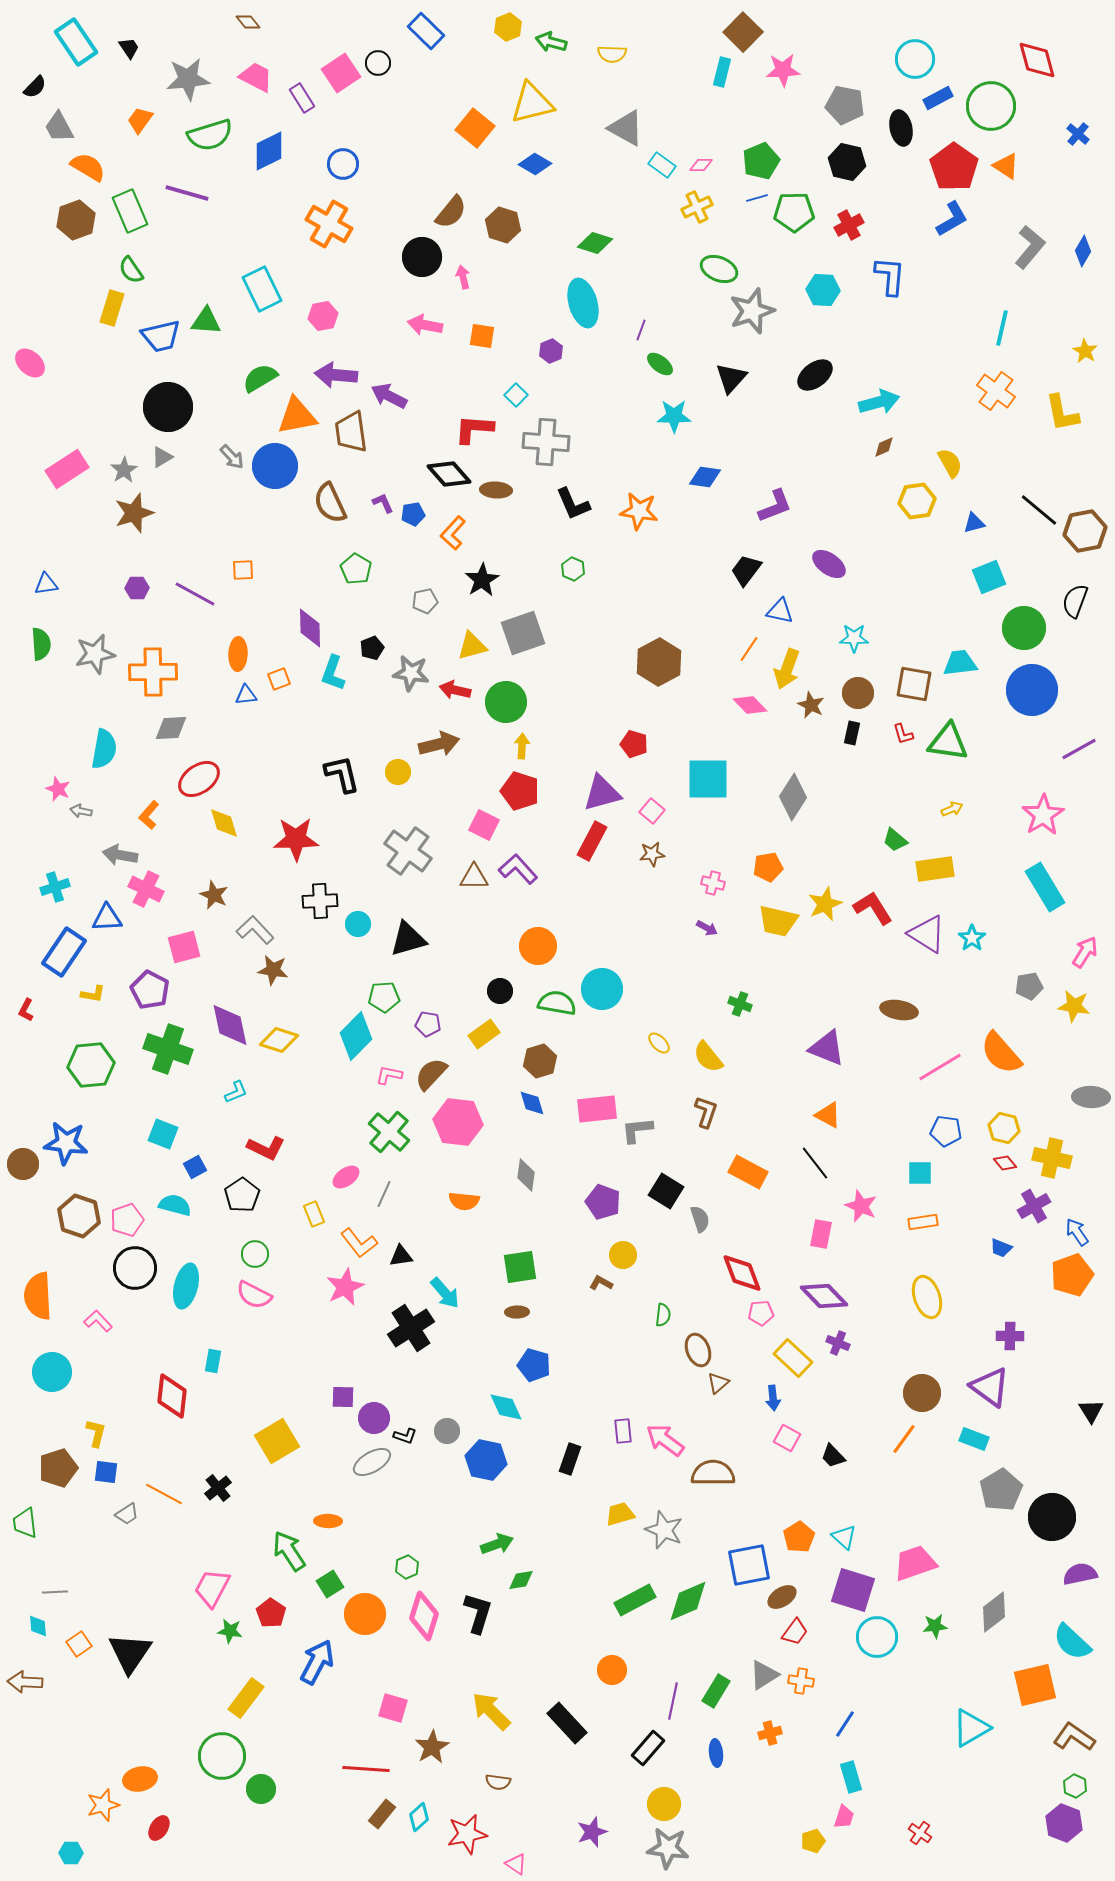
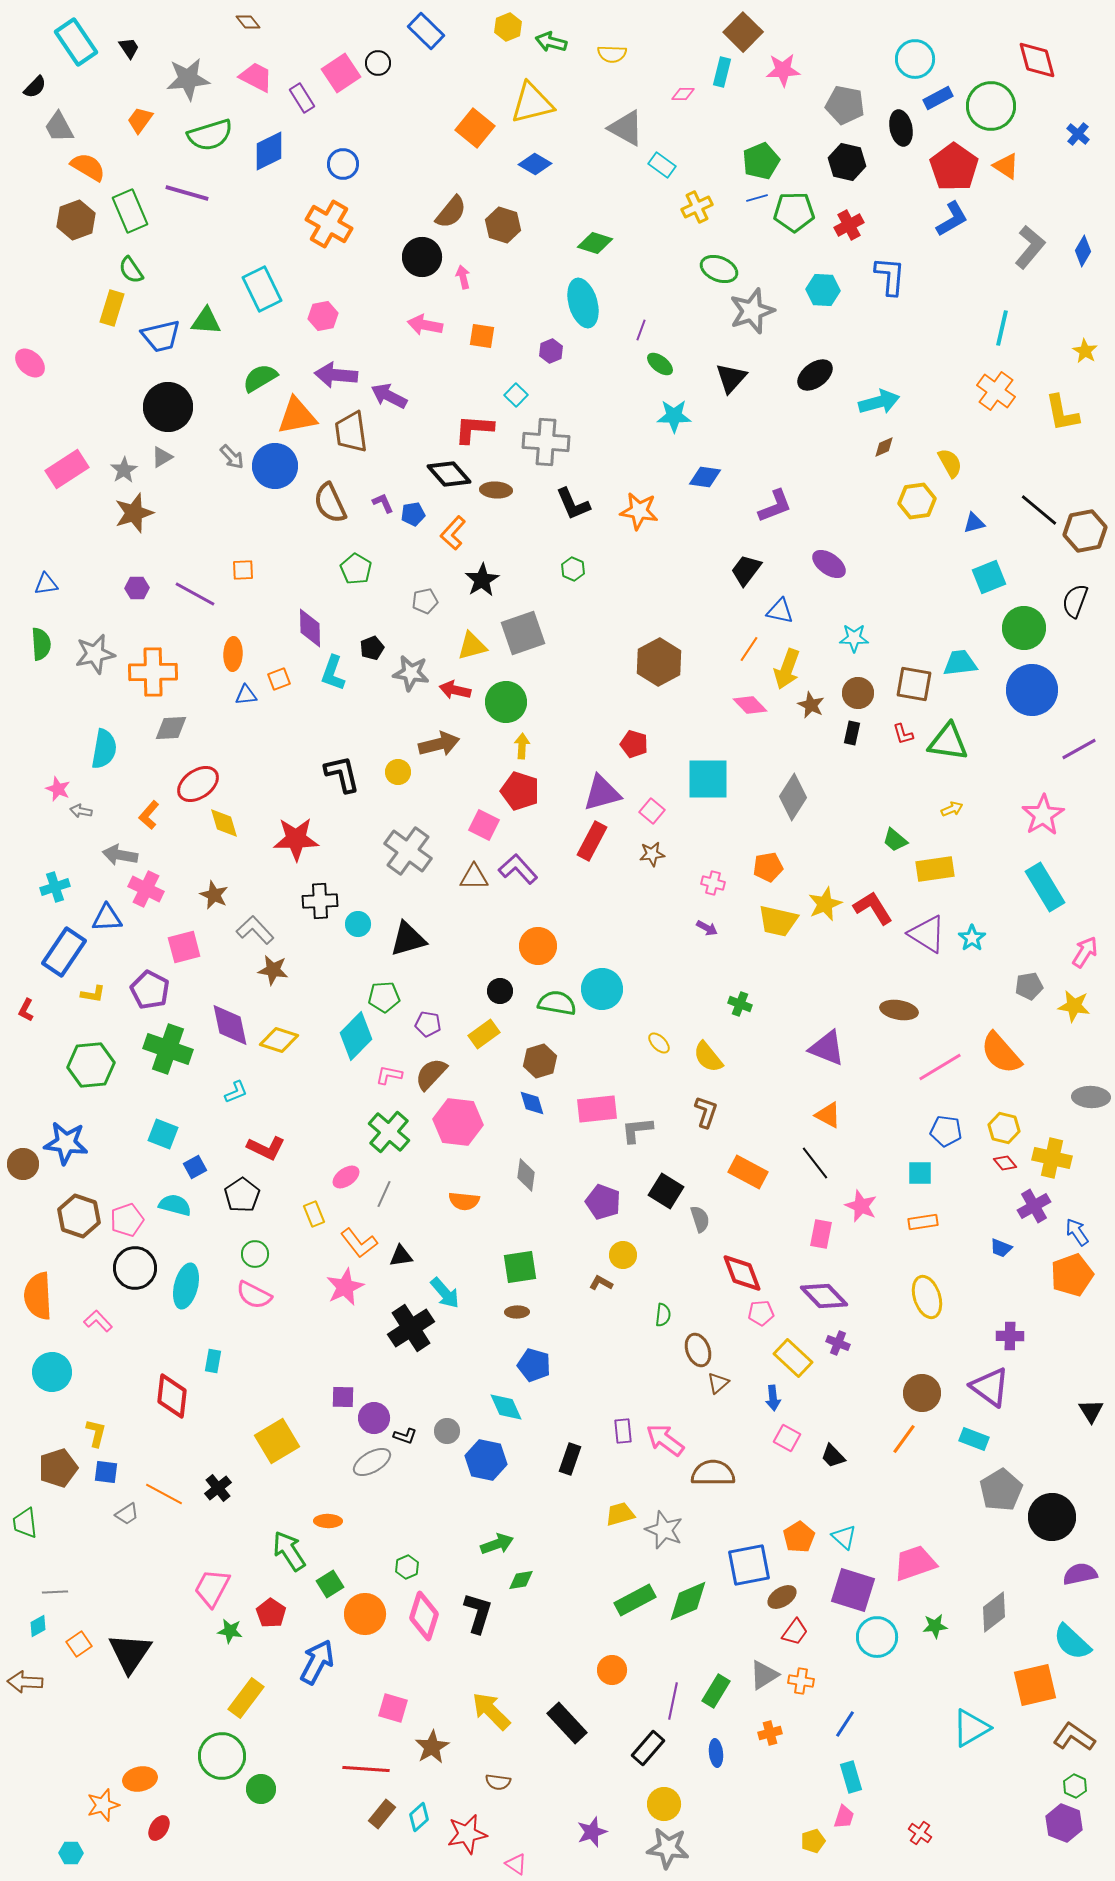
pink diamond at (701, 165): moved 18 px left, 71 px up
orange ellipse at (238, 654): moved 5 px left
red ellipse at (199, 779): moved 1 px left, 5 px down
cyan diamond at (38, 1626): rotated 65 degrees clockwise
